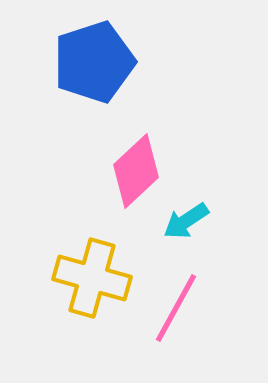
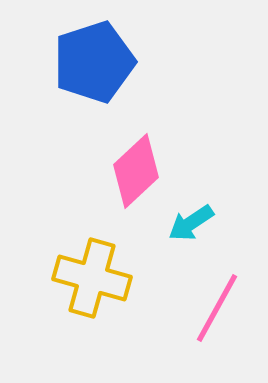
cyan arrow: moved 5 px right, 2 px down
pink line: moved 41 px right
